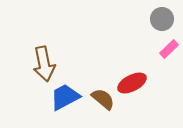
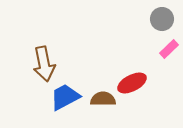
brown semicircle: rotated 40 degrees counterclockwise
